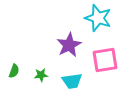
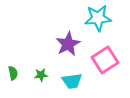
cyan star: rotated 24 degrees counterclockwise
purple star: moved 1 px left, 1 px up
pink square: rotated 24 degrees counterclockwise
green semicircle: moved 1 px left, 2 px down; rotated 32 degrees counterclockwise
